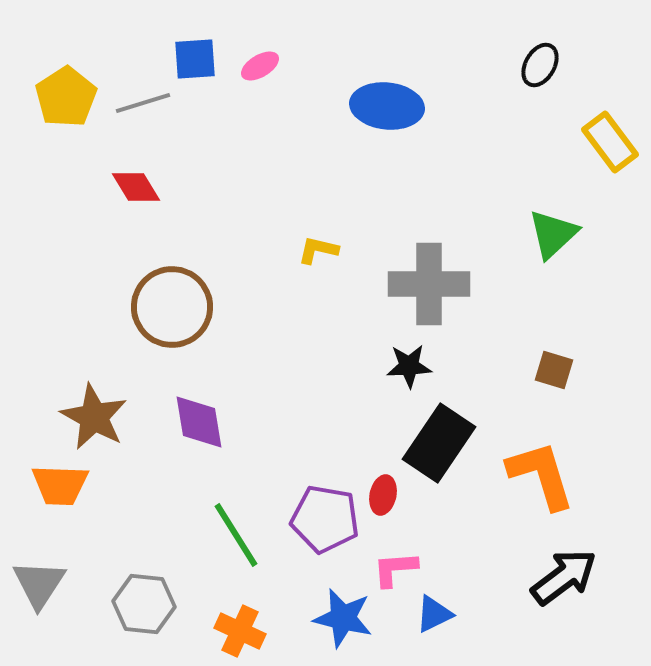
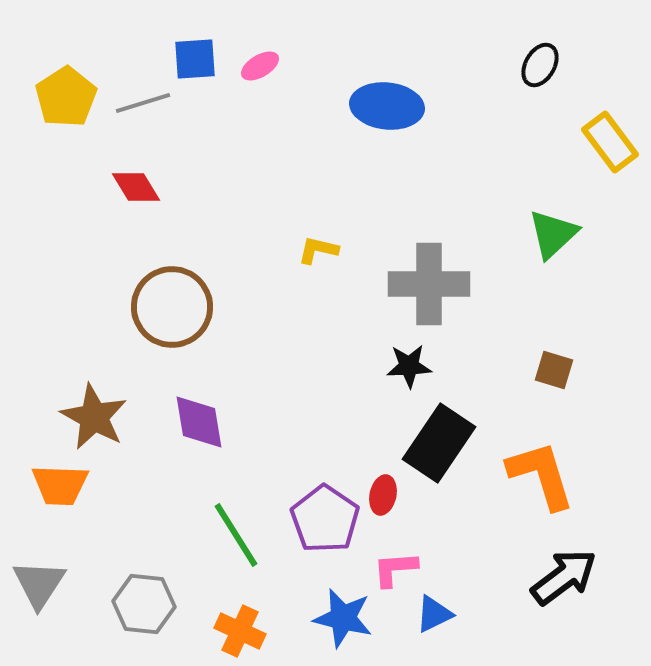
purple pentagon: rotated 24 degrees clockwise
